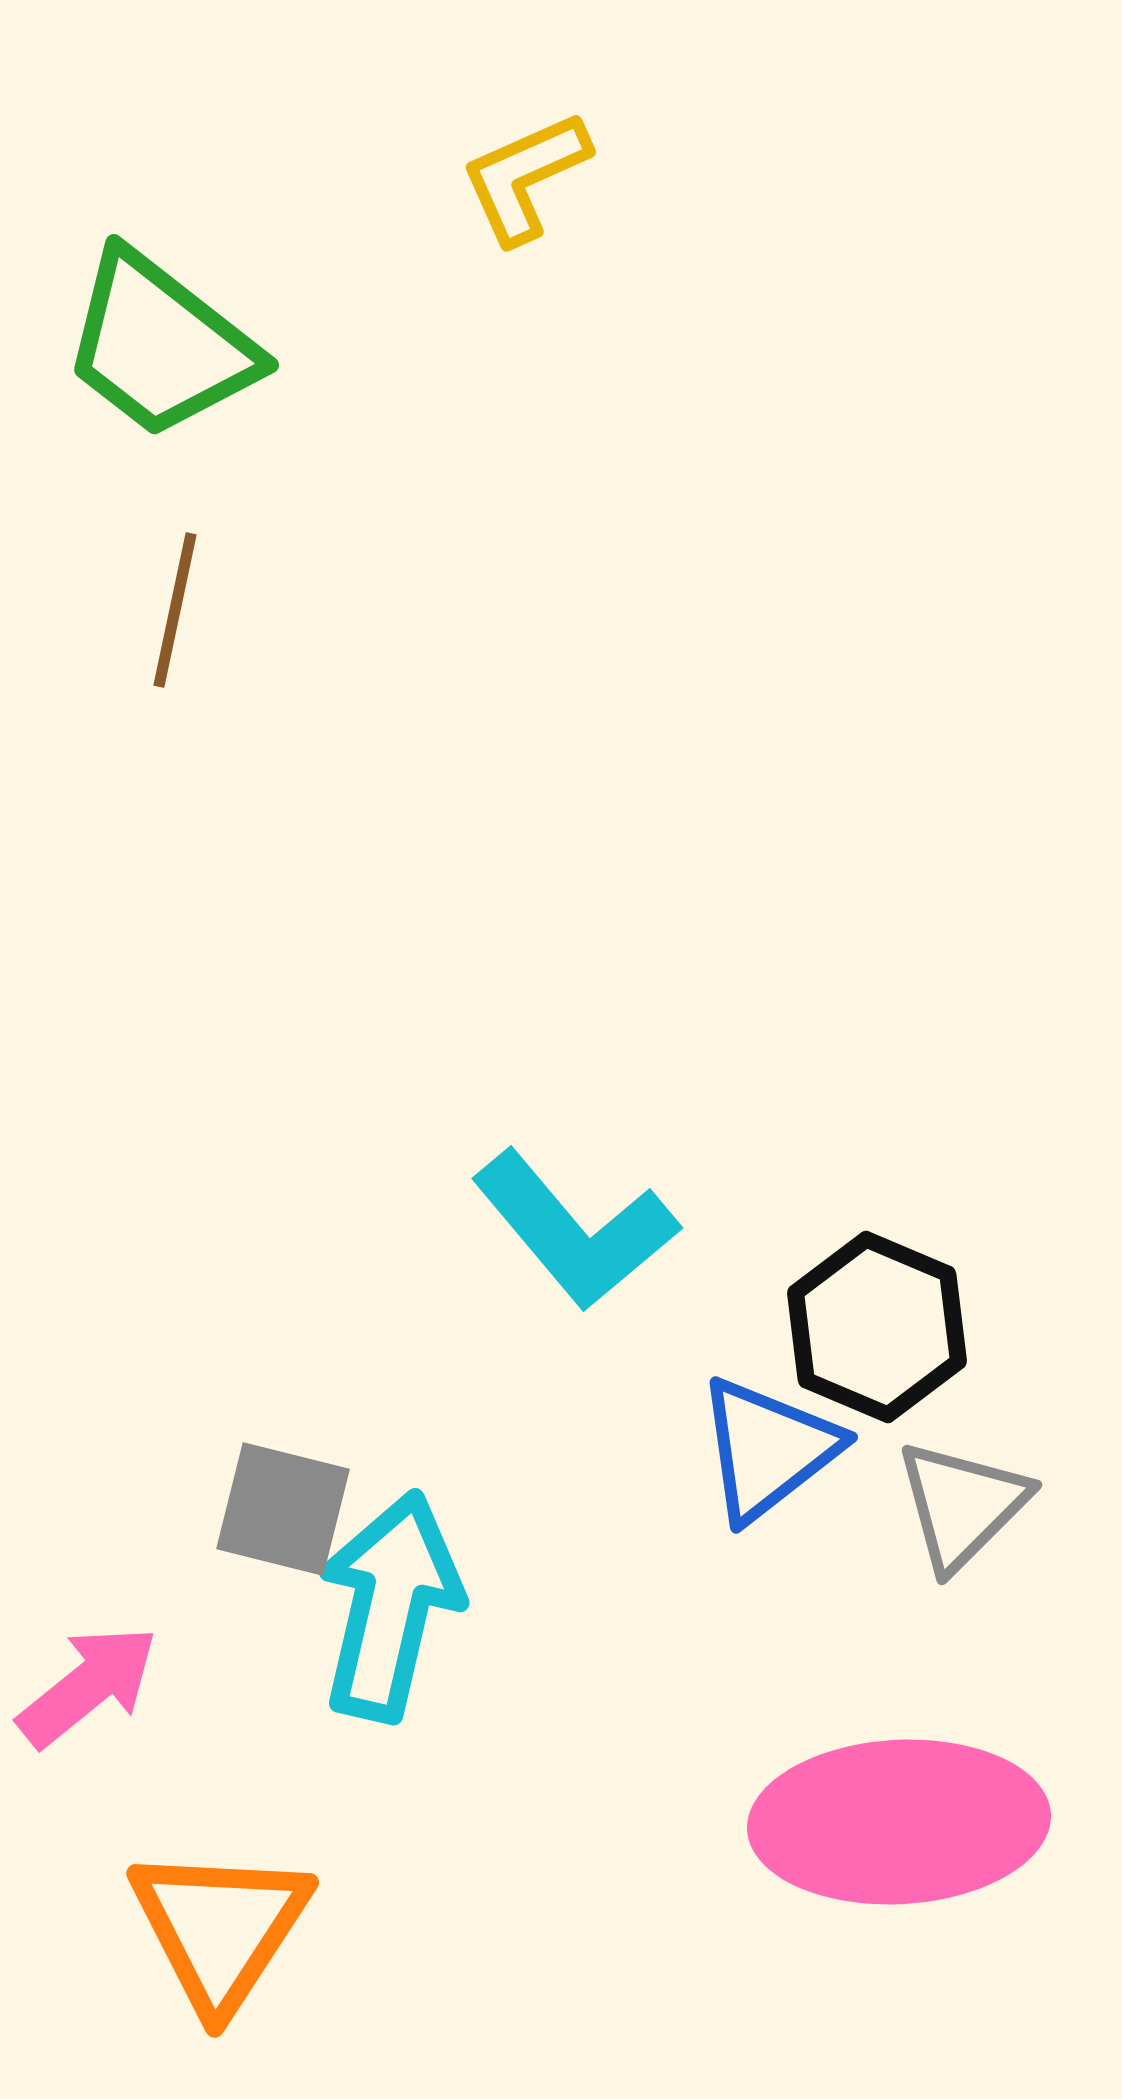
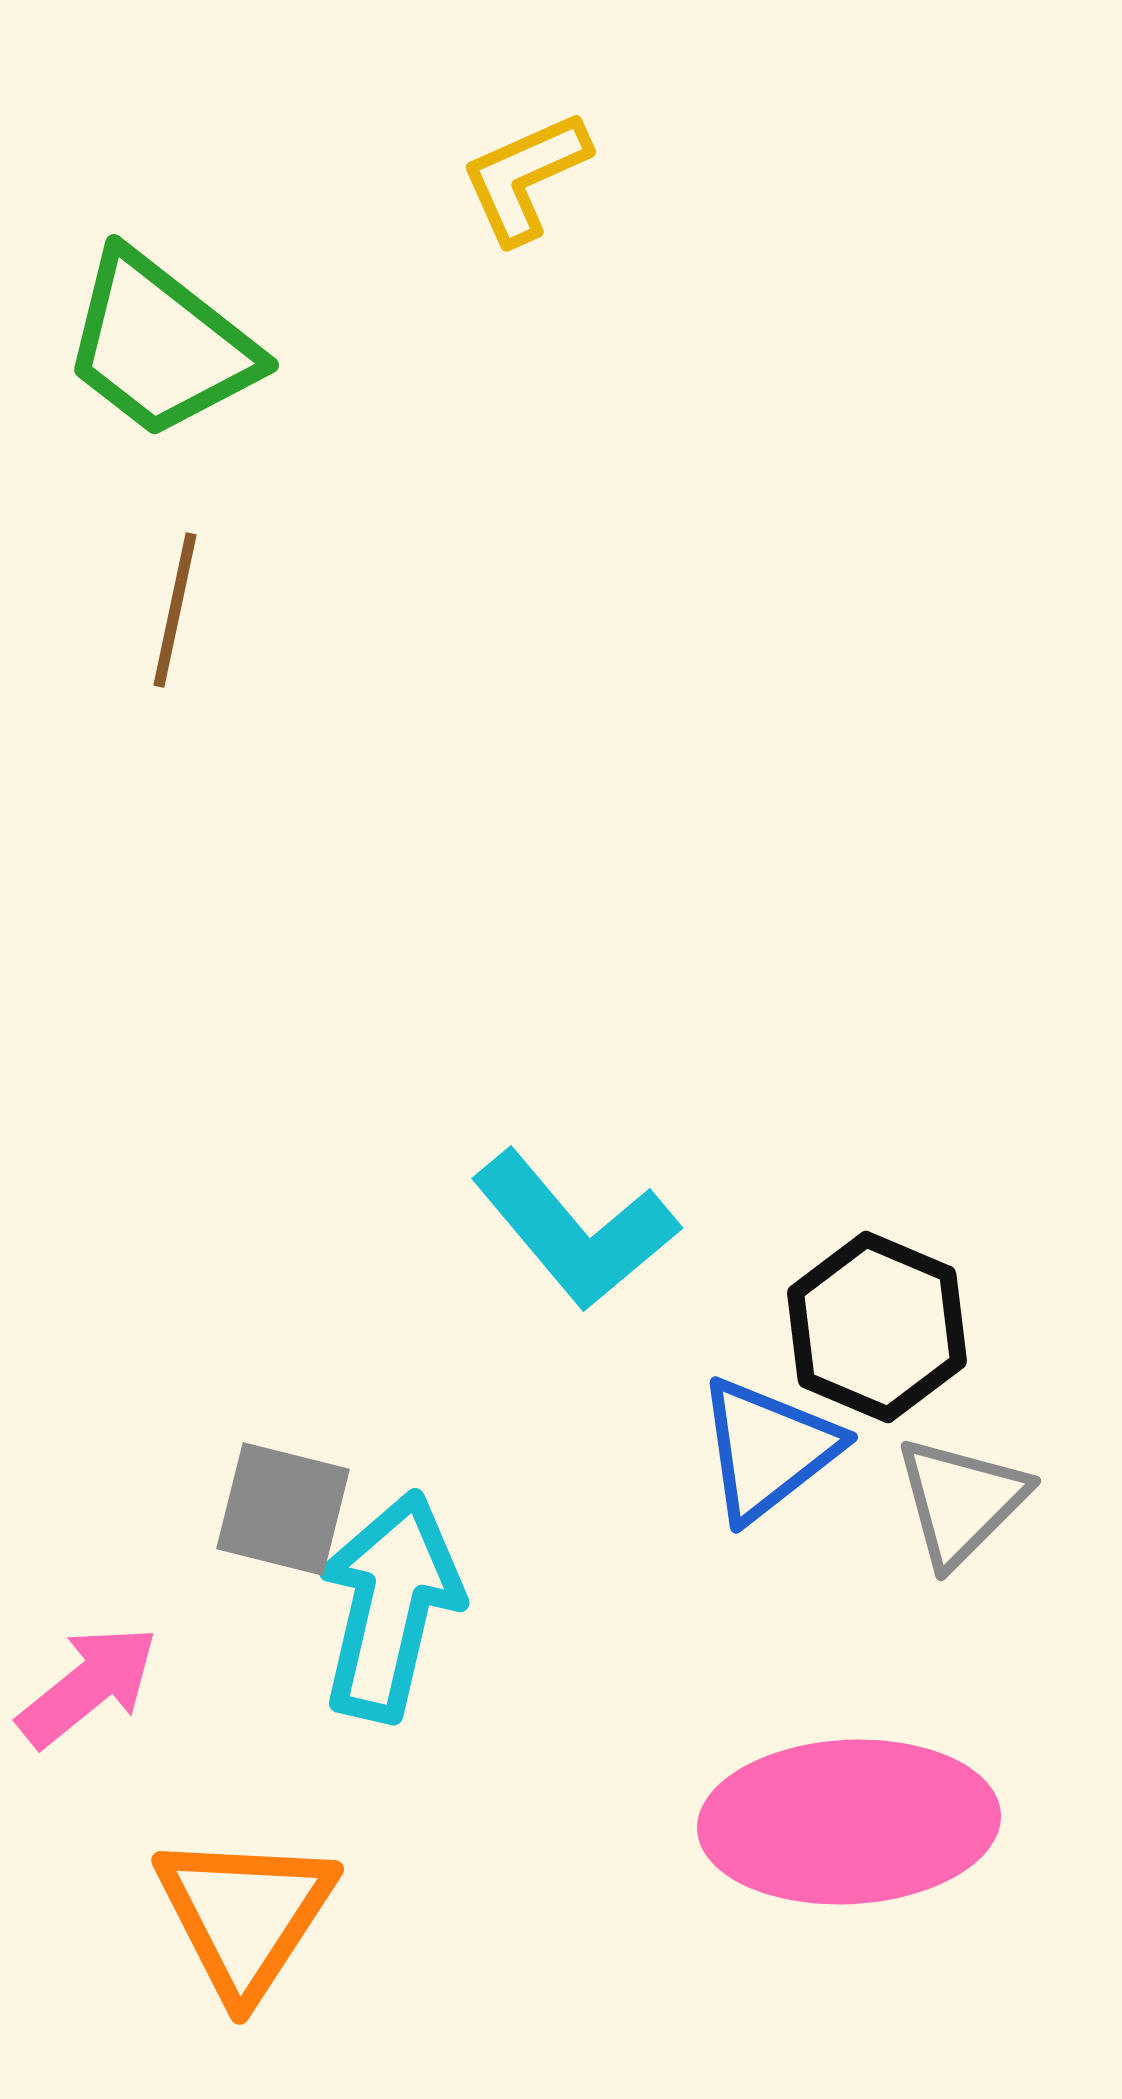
gray triangle: moved 1 px left, 4 px up
pink ellipse: moved 50 px left
orange triangle: moved 25 px right, 13 px up
